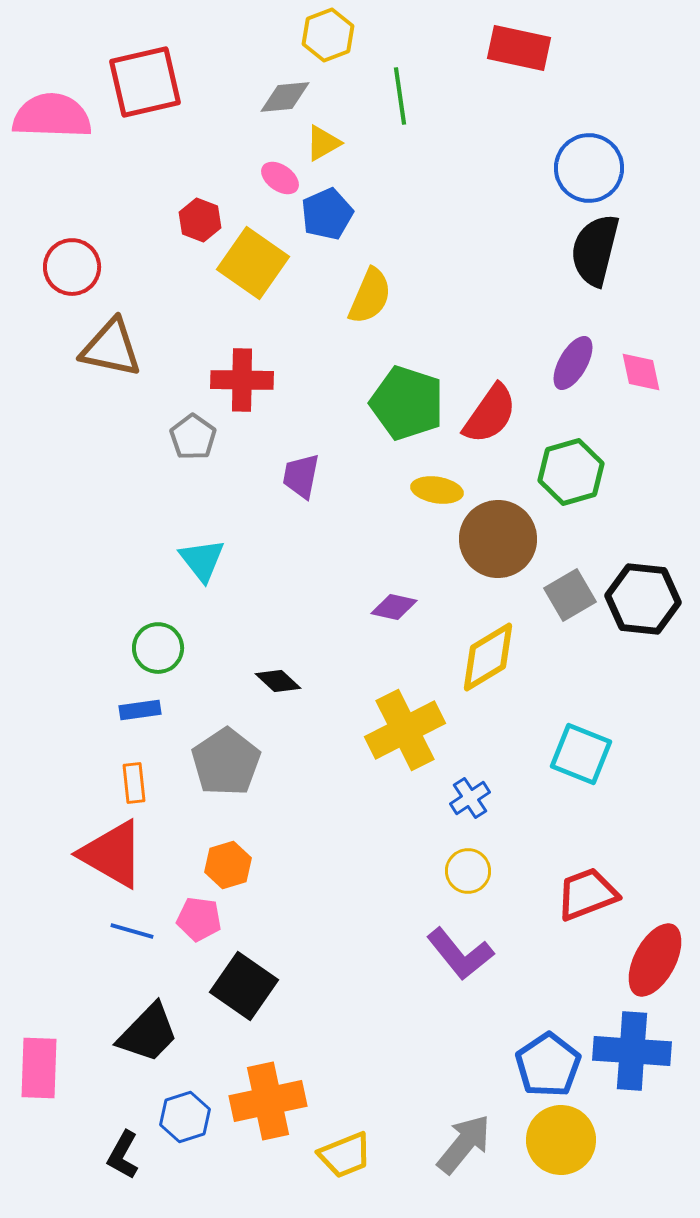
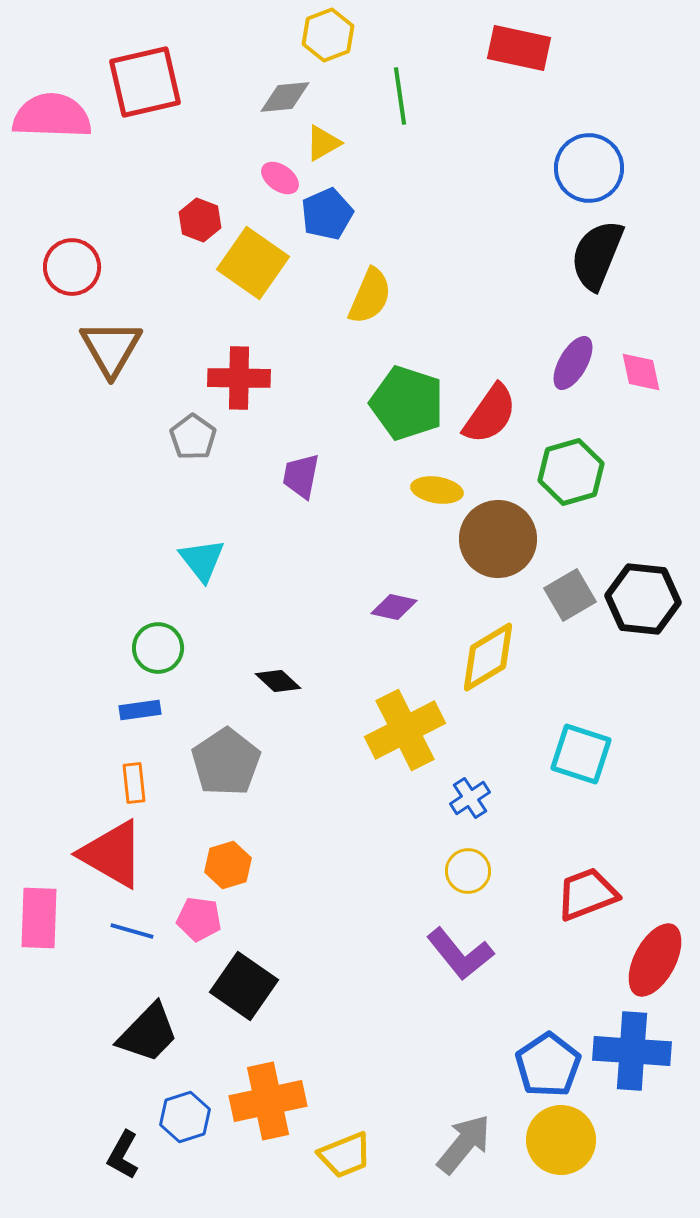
black semicircle at (595, 250): moved 2 px right, 5 px down; rotated 8 degrees clockwise
brown triangle at (111, 348): rotated 48 degrees clockwise
red cross at (242, 380): moved 3 px left, 2 px up
cyan square at (581, 754): rotated 4 degrees counterclockwise
pink rectangle at (39, 1068): moved 150 px up
